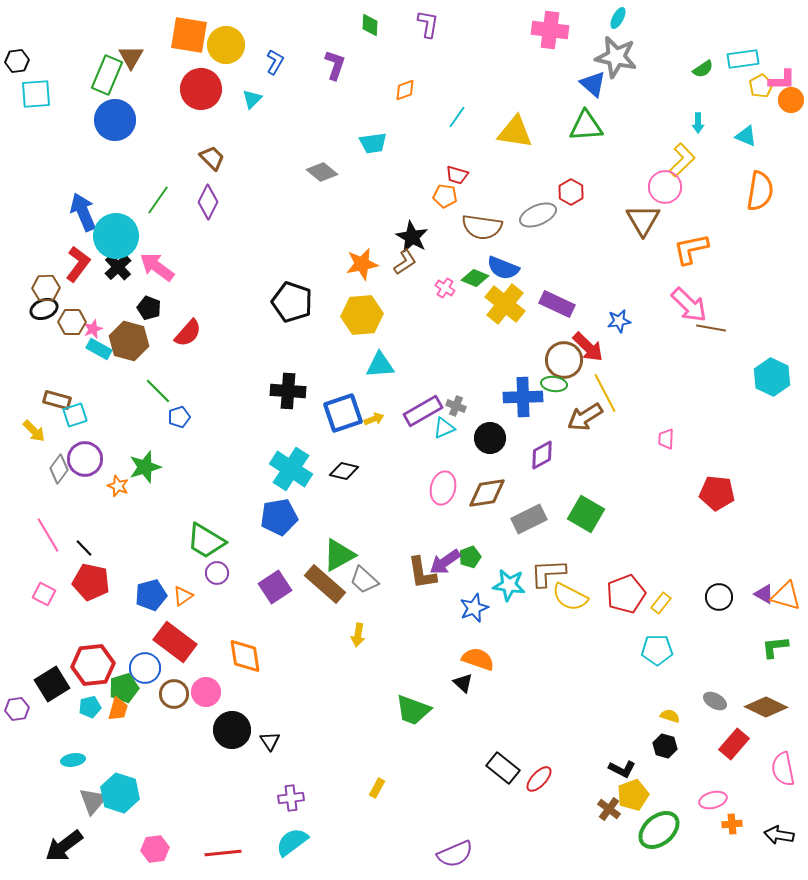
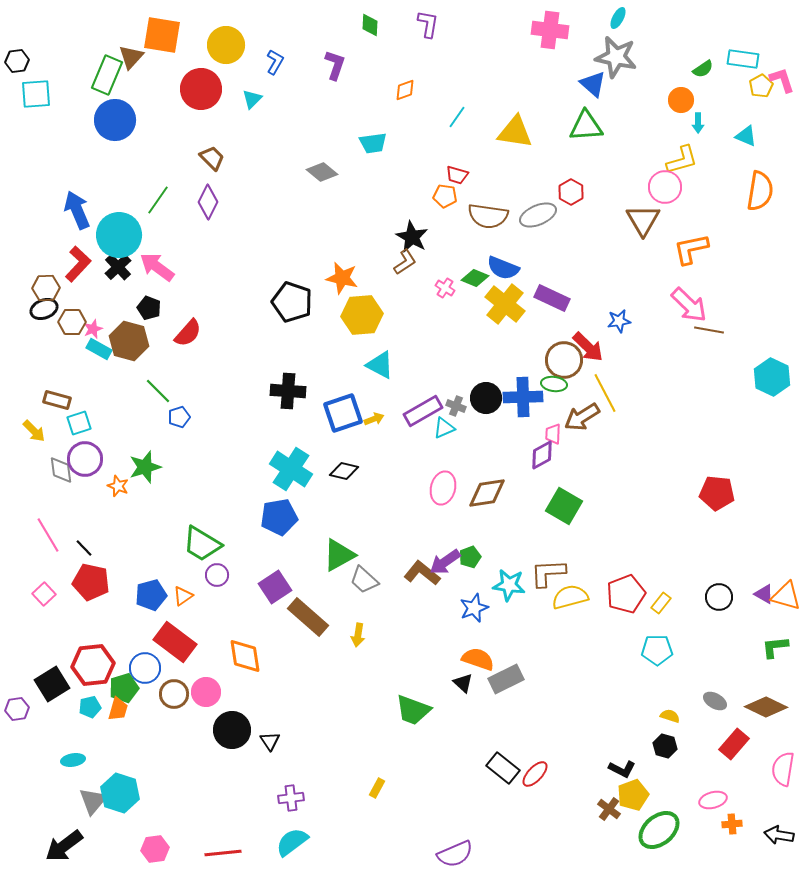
orange square at (189, 35): moved 27 px left
brown triangle at (131, 57): rotated 12 degrees clockwise
cyan rectangle at (743, 59): rotated 16 degrees clockwise
pink L-shape at (782, 80): rotated 108 degrees counterclockwise
orange circle at (791, 100): moved 110 px left
yellow L-shape at (682, 160): rotated 28 degrees clockwise
blue arrow at (83, 212): moved 6 px left, 2 px up
brown semicircle at (482, 227): moved 6 px right, 11 px up
cyan circle at (116, 236): moved 3 px right, 1 px up
red L-shape at (78, 264): rotated 6 degrees clockwise
orange star at (362, 264): moved 20 px left, 14 px down; rotated 24 degrees clockwise
purple rectangle at (557, 304): moved 5 px left, 6 px up
brown line at (711, 328): moved 2 px left, 2 px down
cyan triangle at (380, 365): rotated 32 degrees clockwise
cyan square at (75, 415): moved 4 px right, 8 px down
brown arrow at (585, 417): moved 3 px left
black circle at (490, 438): moved 4 px left, 40 px up
pink trapezoid at (666, 439): moved 113 px left, 5 px up
gray diamond at (59, 469): moved 2 px right, 1 px down; rotated 44 degrees counterclockwise
green square at (586, 514): moved 22 px left, 8 px up
gray rectangle at (529, 519): moved 23 px left, 160 px down
green trapezoid at (206, 541): moved 4 px left, 3 px down
purple circle at (217, 573): moved 2 px down
brown L-shape at (422, 573): rotated 138 degrees clockwise
brown rectangle at (325, 584): moved 17 px left, 33 px down
pink square at (44, 594): rotated 20 degrees clockwise
yellow semicircle at (570, 597): rotated 138 degrees clockwise
pink semicircle at (783, 769): rotated 20 degrees clockwise
red ellipse at (539, 779): moved 4 px left, 5 px up
